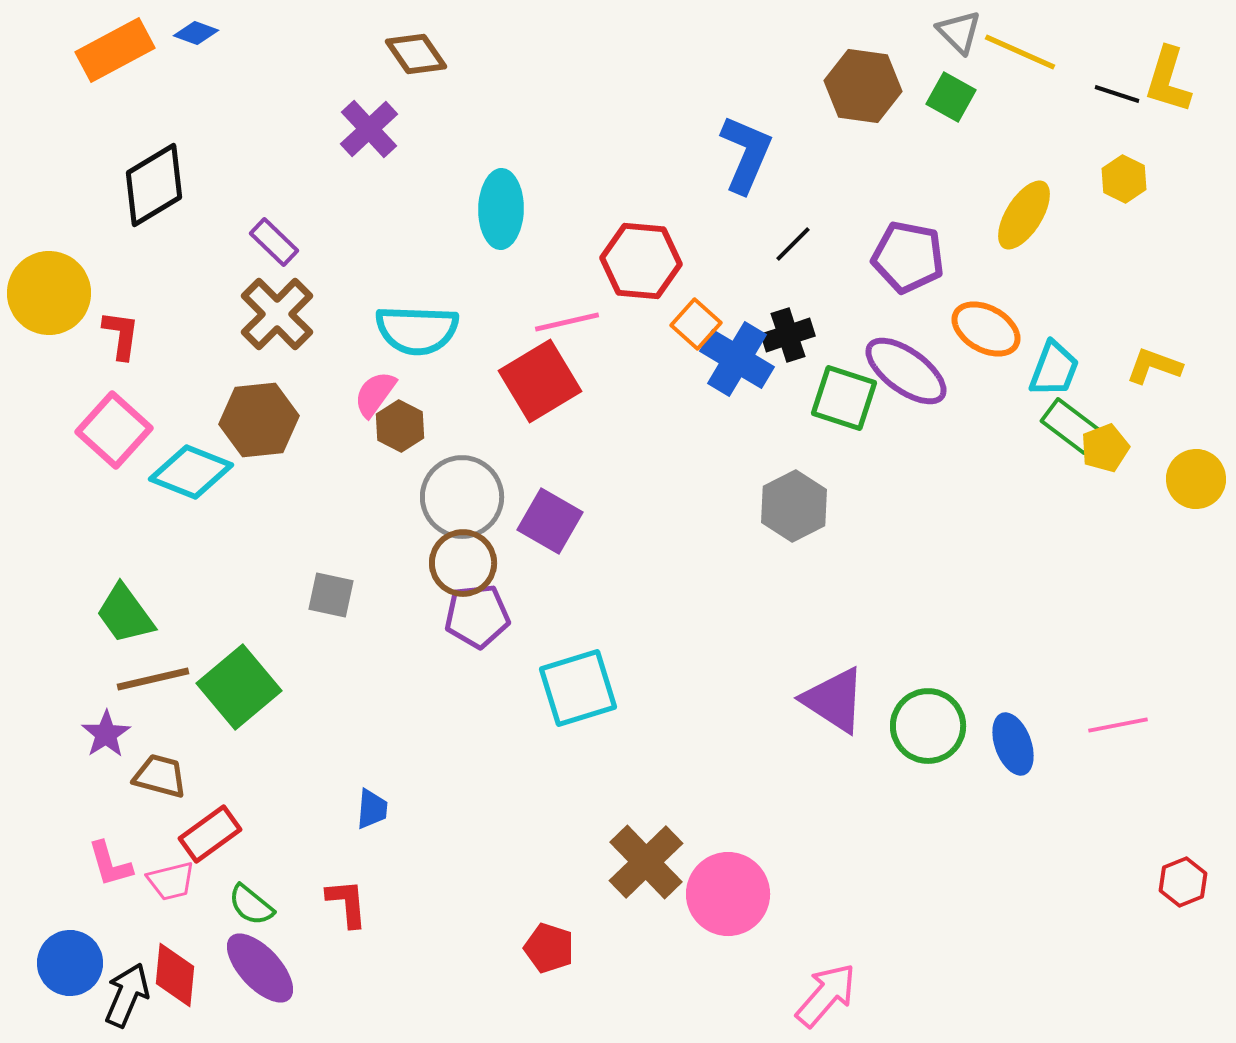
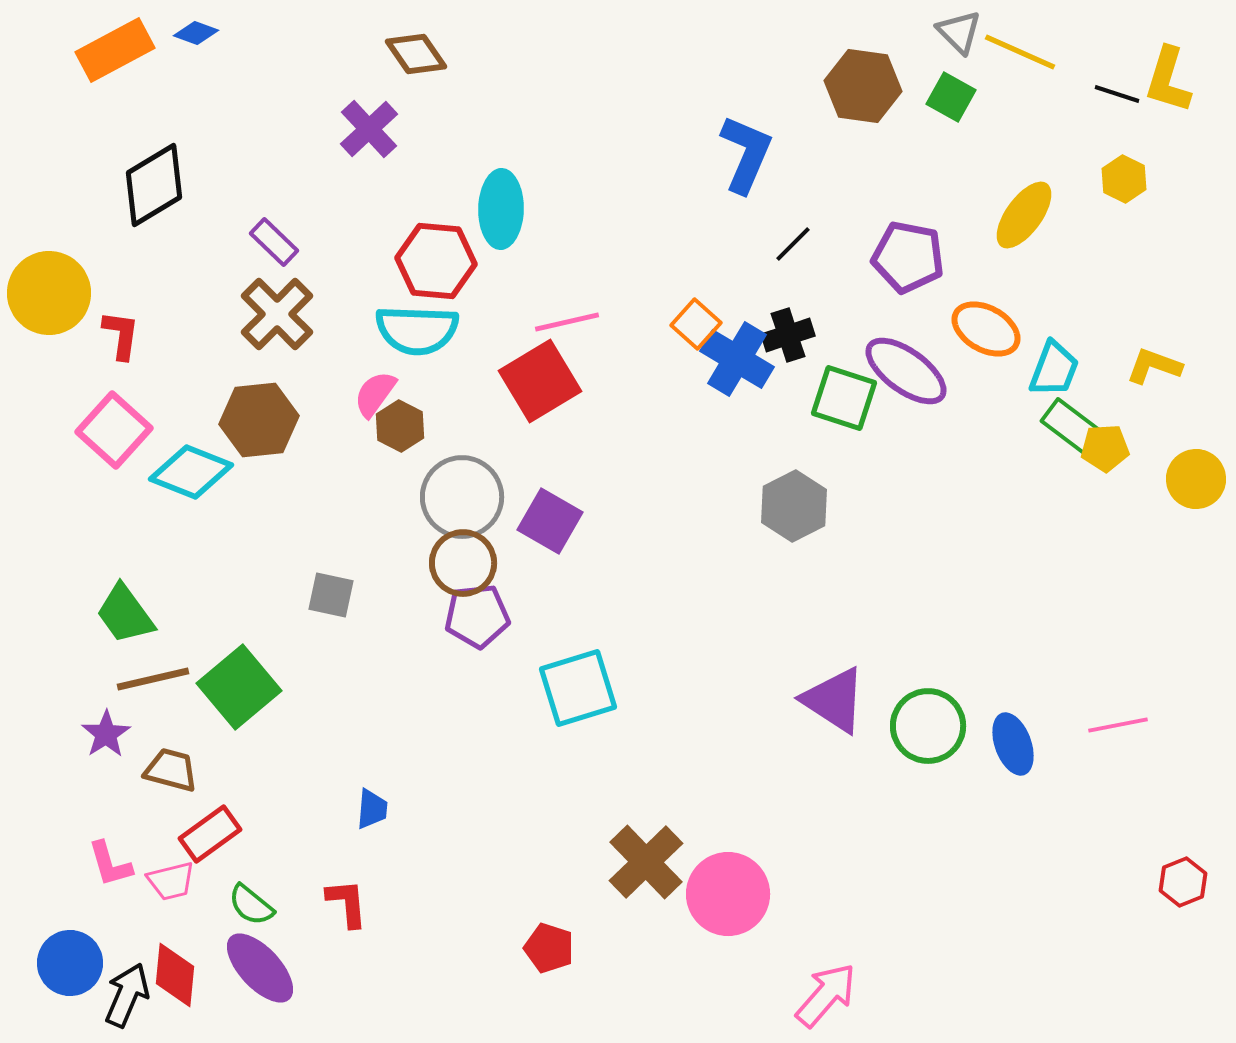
yellow ellipse at (1024, 215): rotated 4 degrees clockwise
red hexagon at (641, 261): moved 205 px left
yellow pentagon at (1105, 448): rotated 18 degrees clockwise
brown trapezoid at (160, 776): moved 11 px right, 6 px up
